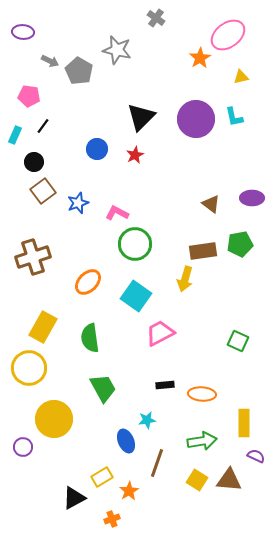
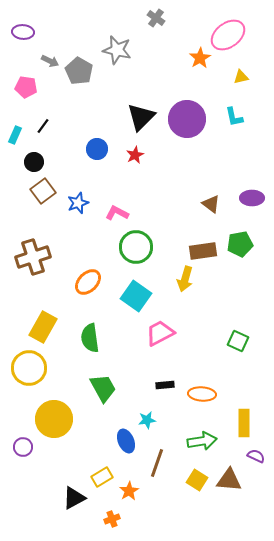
pink pentagon at (29, 96): moved 3 px left, 9 px up
purple circle at (196, 119): moved 9 px left
green circle at (135, 244): moved 1 px right, 3 px down
